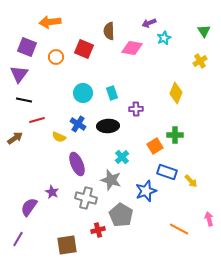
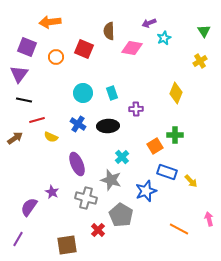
yellow semicircle: moved 8 px left
red cross: rotated 32 degrees counterclockwise
